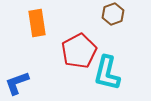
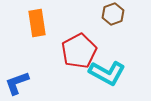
cyan L-shape: rotated 75 degrees counterclockwise
